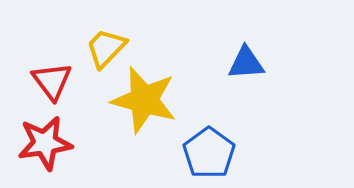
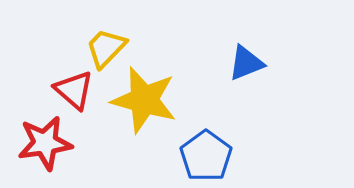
blue triangle: rotated 18 degrees counterclockwise
red triangle: moved 22 px right, 9 px down; rotated 12 degrees counterclockwise
blue pentagon: moved 3 px left, 3 px down
